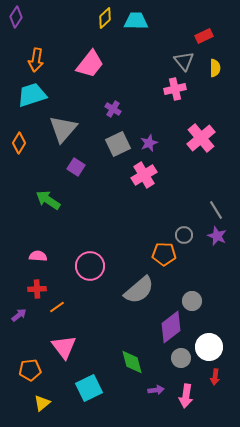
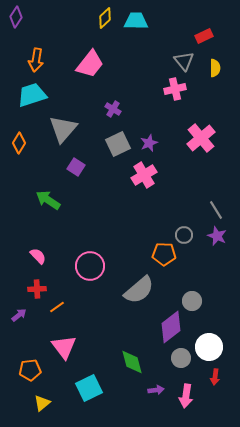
pink semicircle at (38, 256): rotated 42 degrees clockwise
